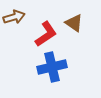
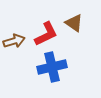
brown arrow: moved 24 px down
red L-shape: rotated 8 degrees clockwise
